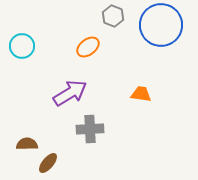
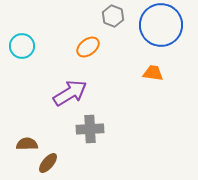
orange trapezoid: moved 12 px right, 21 px up
